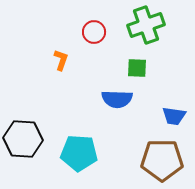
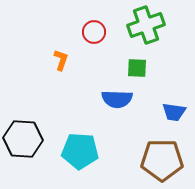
blue trapezoid: moved 4 px up
cyan pentagon: moved 1 px right, 2 px up
